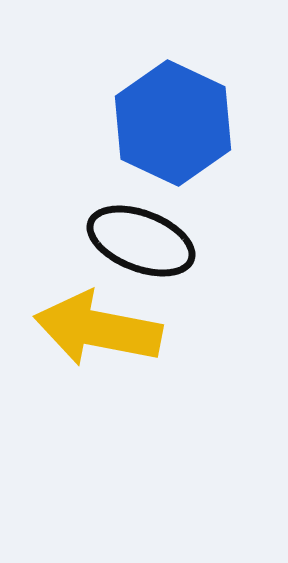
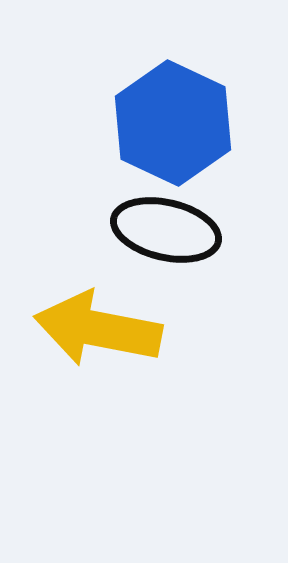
black ellipse: moved 25 px right, 11 px up; rotated 8 degrees counterclockwise
